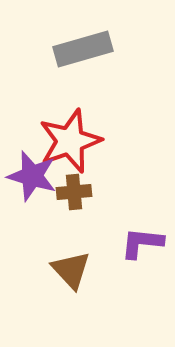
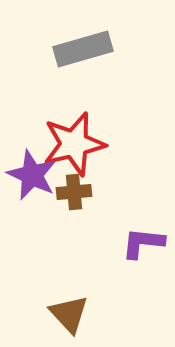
red star: moved 4 px right, 3 px down; rotated 6 degrees clockwise
purple star: moved 1 px up; rotated 9 degrees clockwise
purple L-shape: moved 1 px right
brown triangle: moved 2 px left, 44 px down
